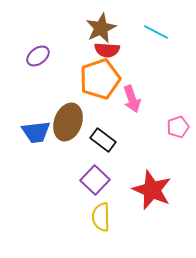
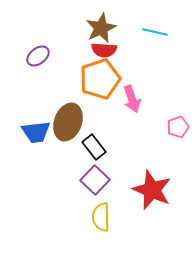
cyan line: moved 1 px left; rotated 15 degrees counterclockwise
red semicircle: moved 3 px left
black rectangle: moved 9 px left, 7 px down; rotated 15 degrees clockwise
